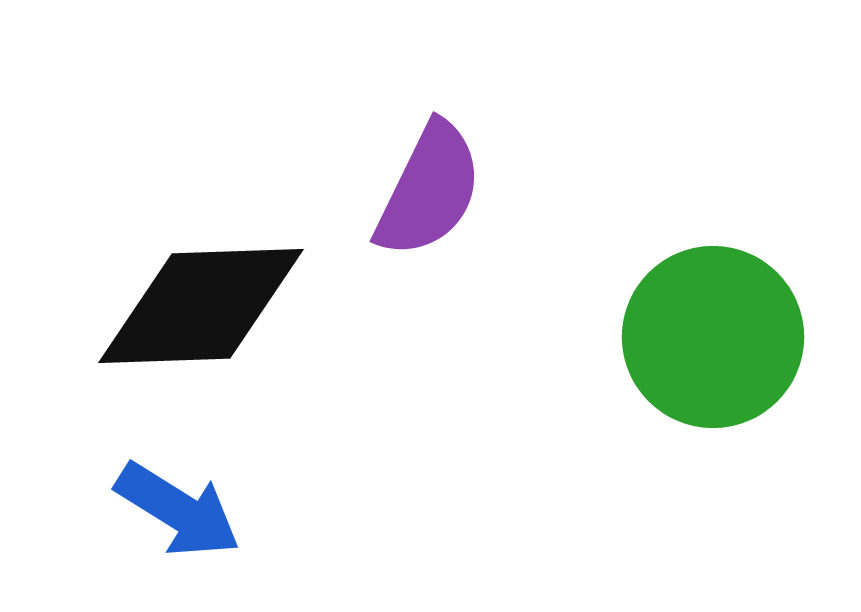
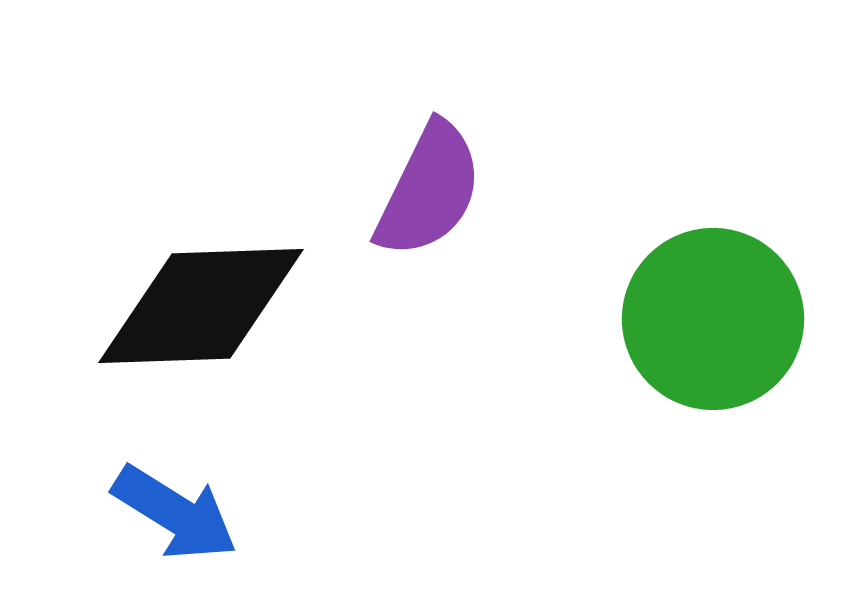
green circle: moved 18 px up
blue arrow: moved 3 px left, 3 px down
